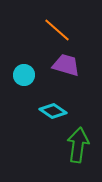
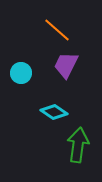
purple trapezoid: rotated 80 degrees counterclockwise
cyan circle: moved 3 px left, 2 px up
cyan diamond: moved 1 px right, 1 px down
